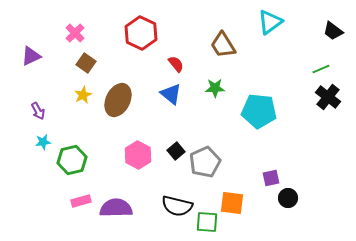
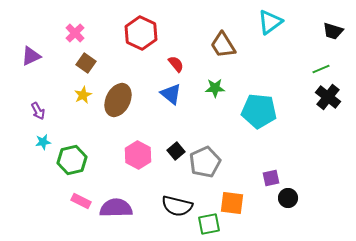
black trapezoid: rotated 20 degrees counterclockwise
pink rectangle: rotated 42 degrees clockwise
green square: moved 2 px right, 2 px down; rotated 15 degrees counterclockwise
